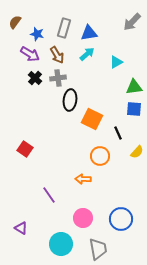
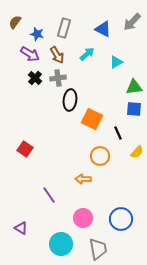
blue triangle: moved 14 px right, 4 px up; rotated 36 degrees clockwise
